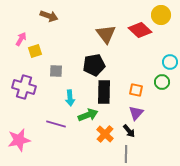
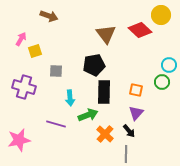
cyan circle: moved 1 px left, 3 px down
